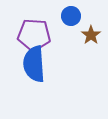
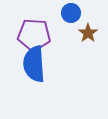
blue circle: moved 3 px up
brown star: moved 3 px left, 2 px up
